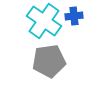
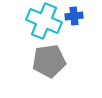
cyan cross: rotated 12 degrees counterclockwise
